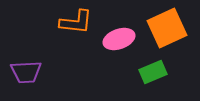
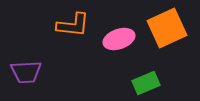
orange L-shape: moved 3 px left, 3 px down
green rectangle: moved 7 px left, 11 px down
